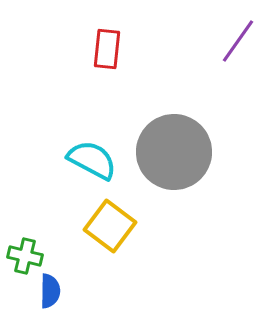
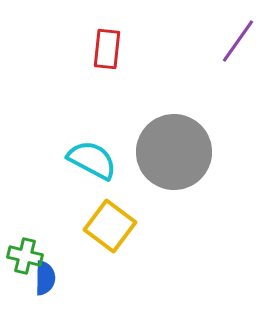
blue semicircle: moved 5 px left, 13 px up
